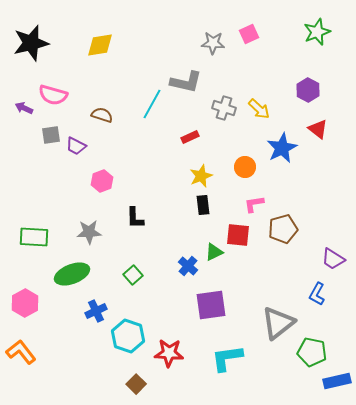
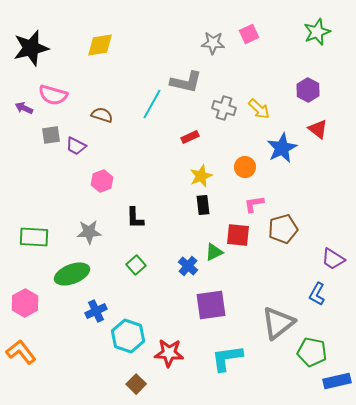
black star at (31, 43): moved 5 px down
green square at (133, 275): moved 3 px right, 10 px up
